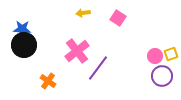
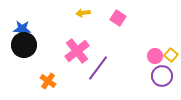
yellow square: moved 1 px down; rotated 32 degrees counterclockwise
